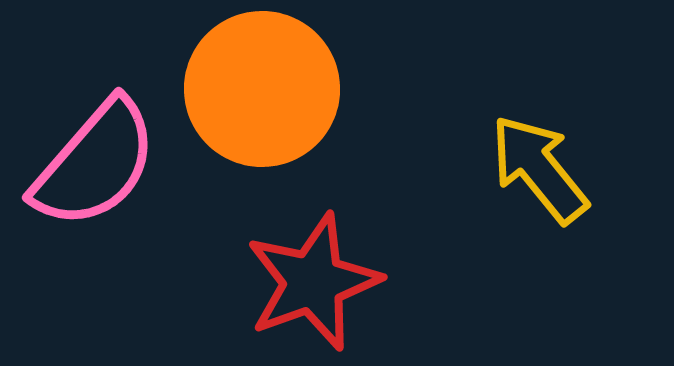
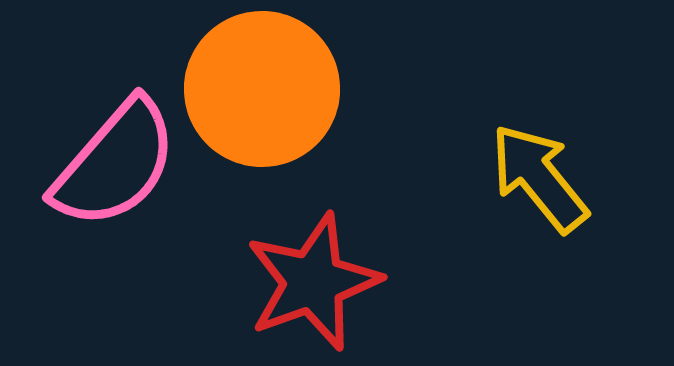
pink semicircle: moved 20 px right
yellow arrow: moved 9 px down
